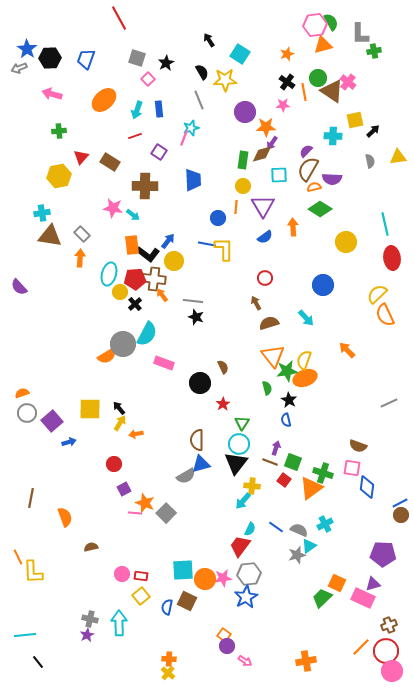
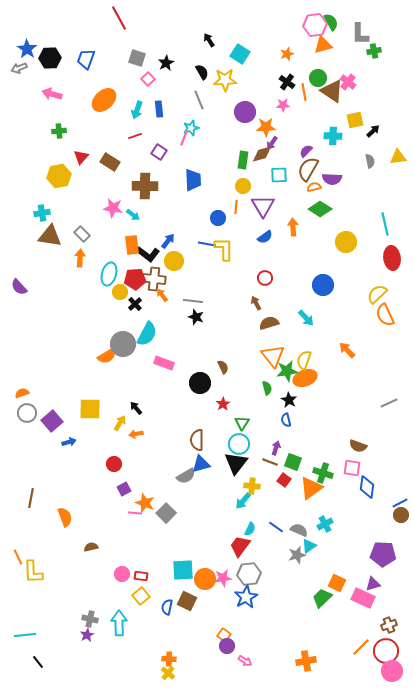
black arrow at (119, 408): moved 17 px right
